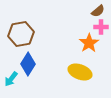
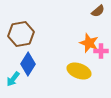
pink cross: moved 24 px down
orange star: rotated 18 degrees counterclockwise
yellow ellipse: moved 1 px left, 1 px up
cyan arrow: moved 2 px right
